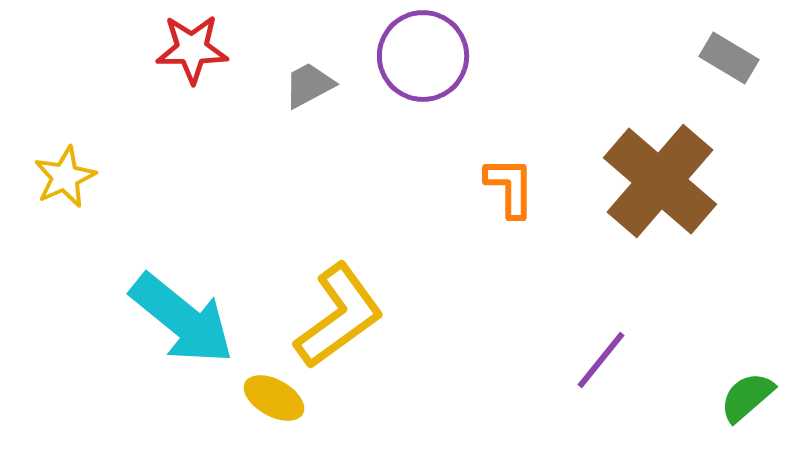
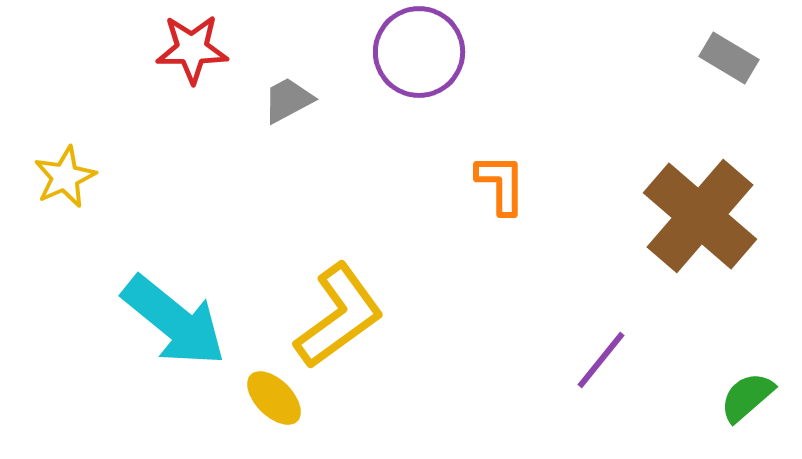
purple circle: moved 4 px left, 4 px up
gray trapezoid: moved 21 px left, 15 px down
brown cross: moved 40 px right, 35 px down
orange L-shape: moved 9 px left, 3 px up
cyan arrow: moved 8 px left, 2 px down
yellow ellipse: rotated 16 degrees clockwise
